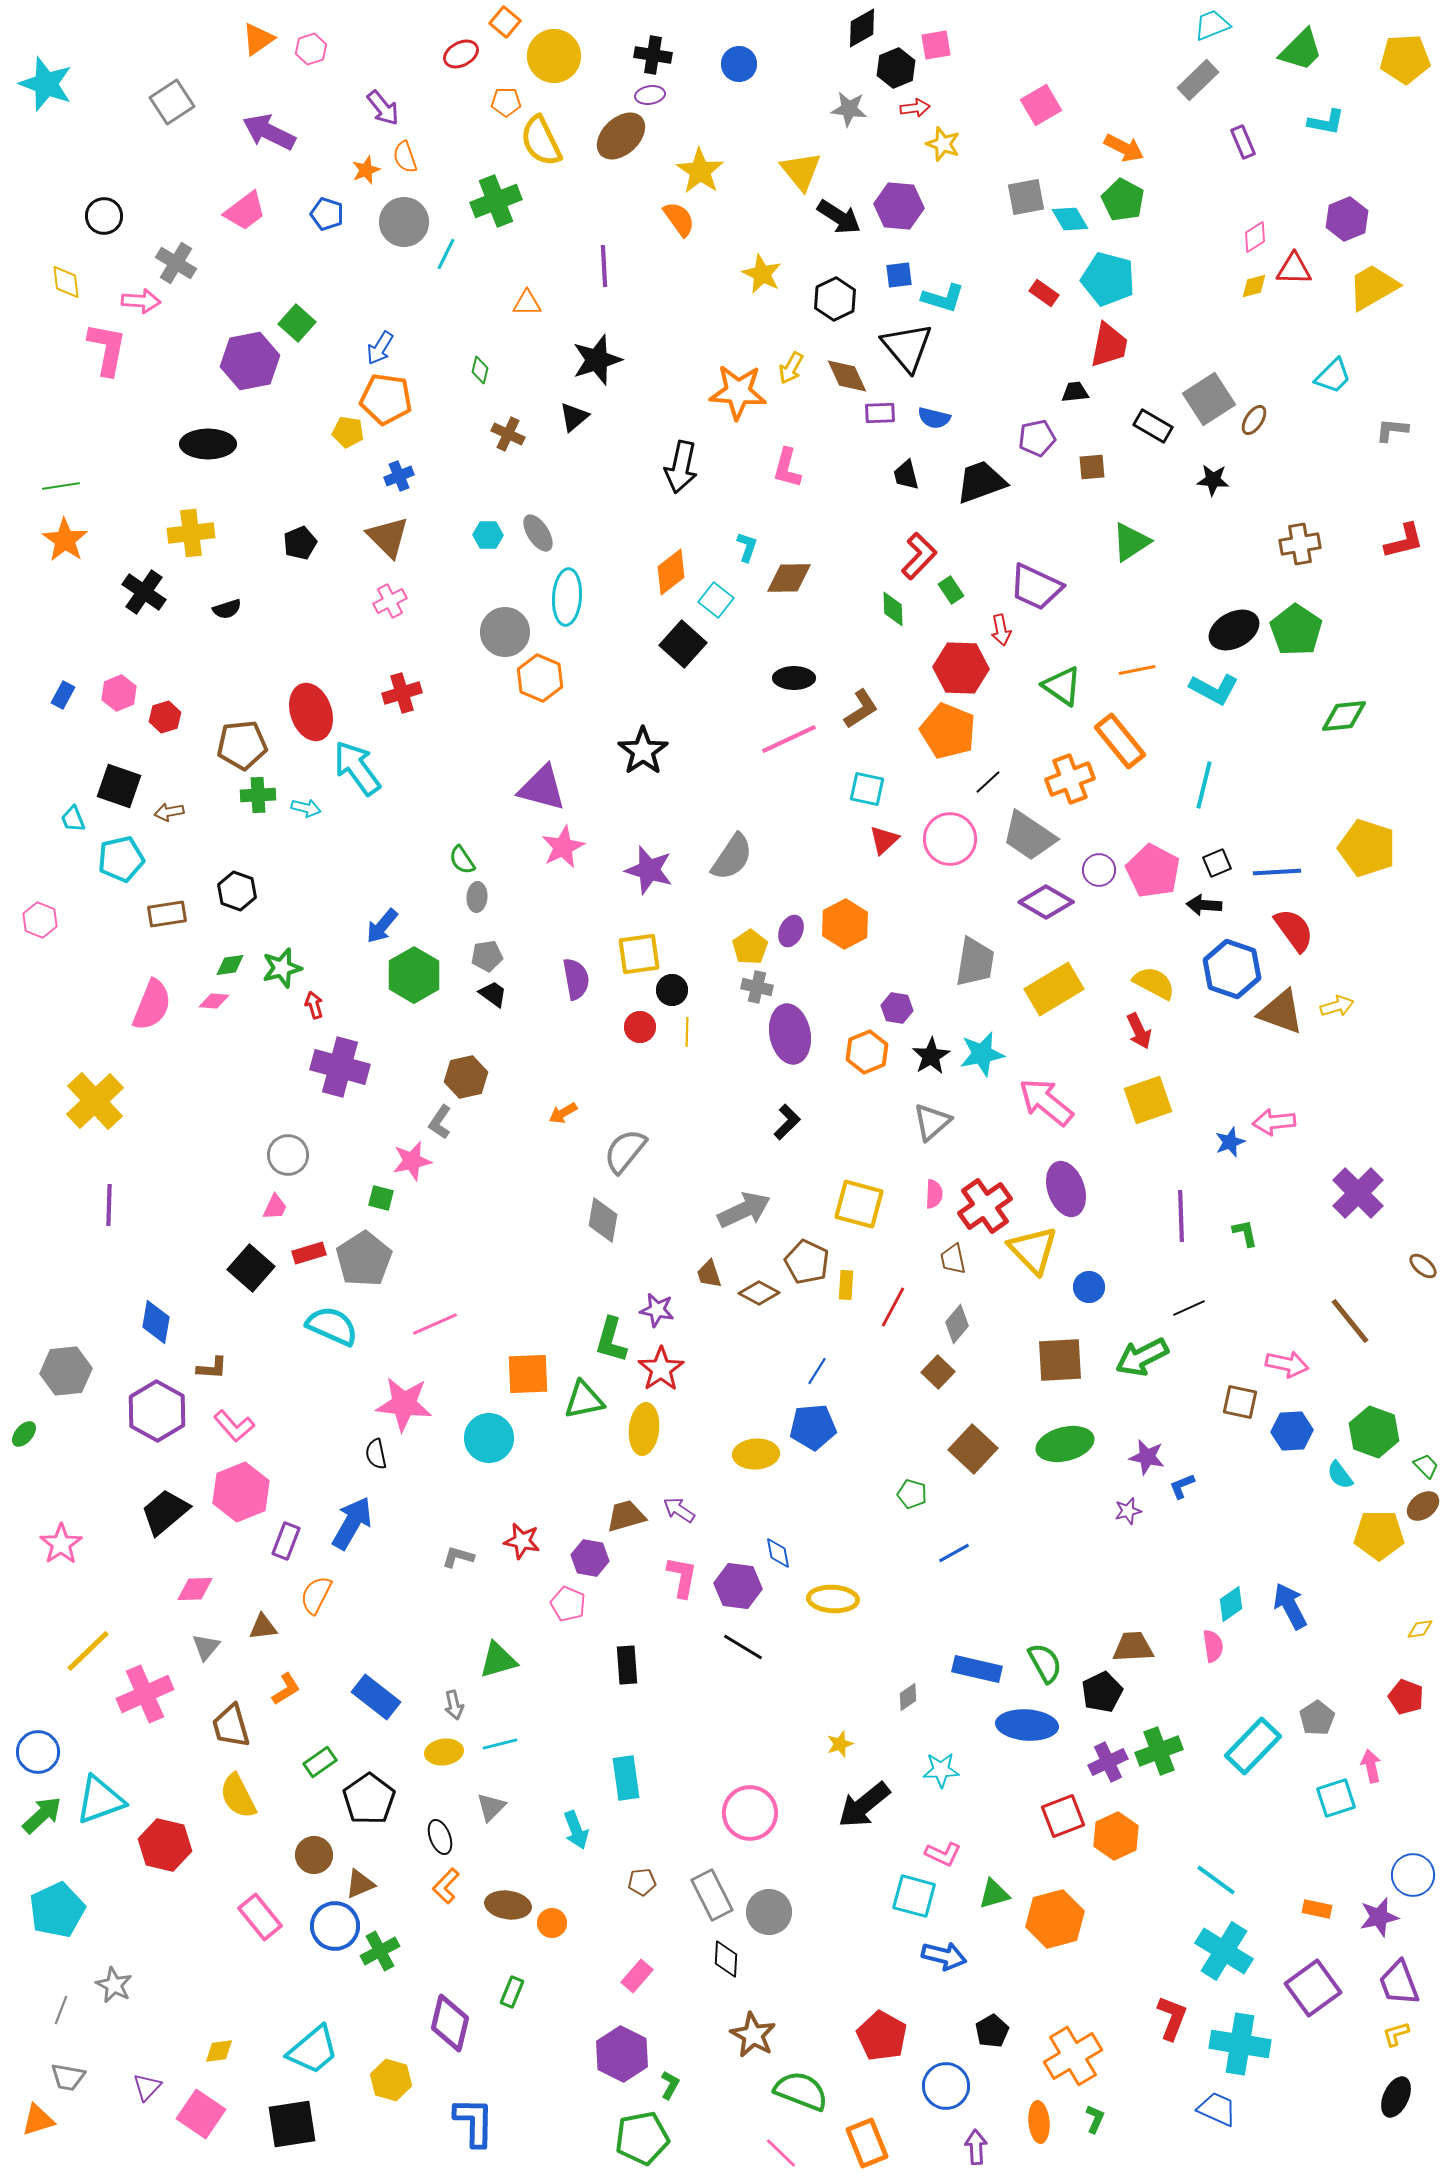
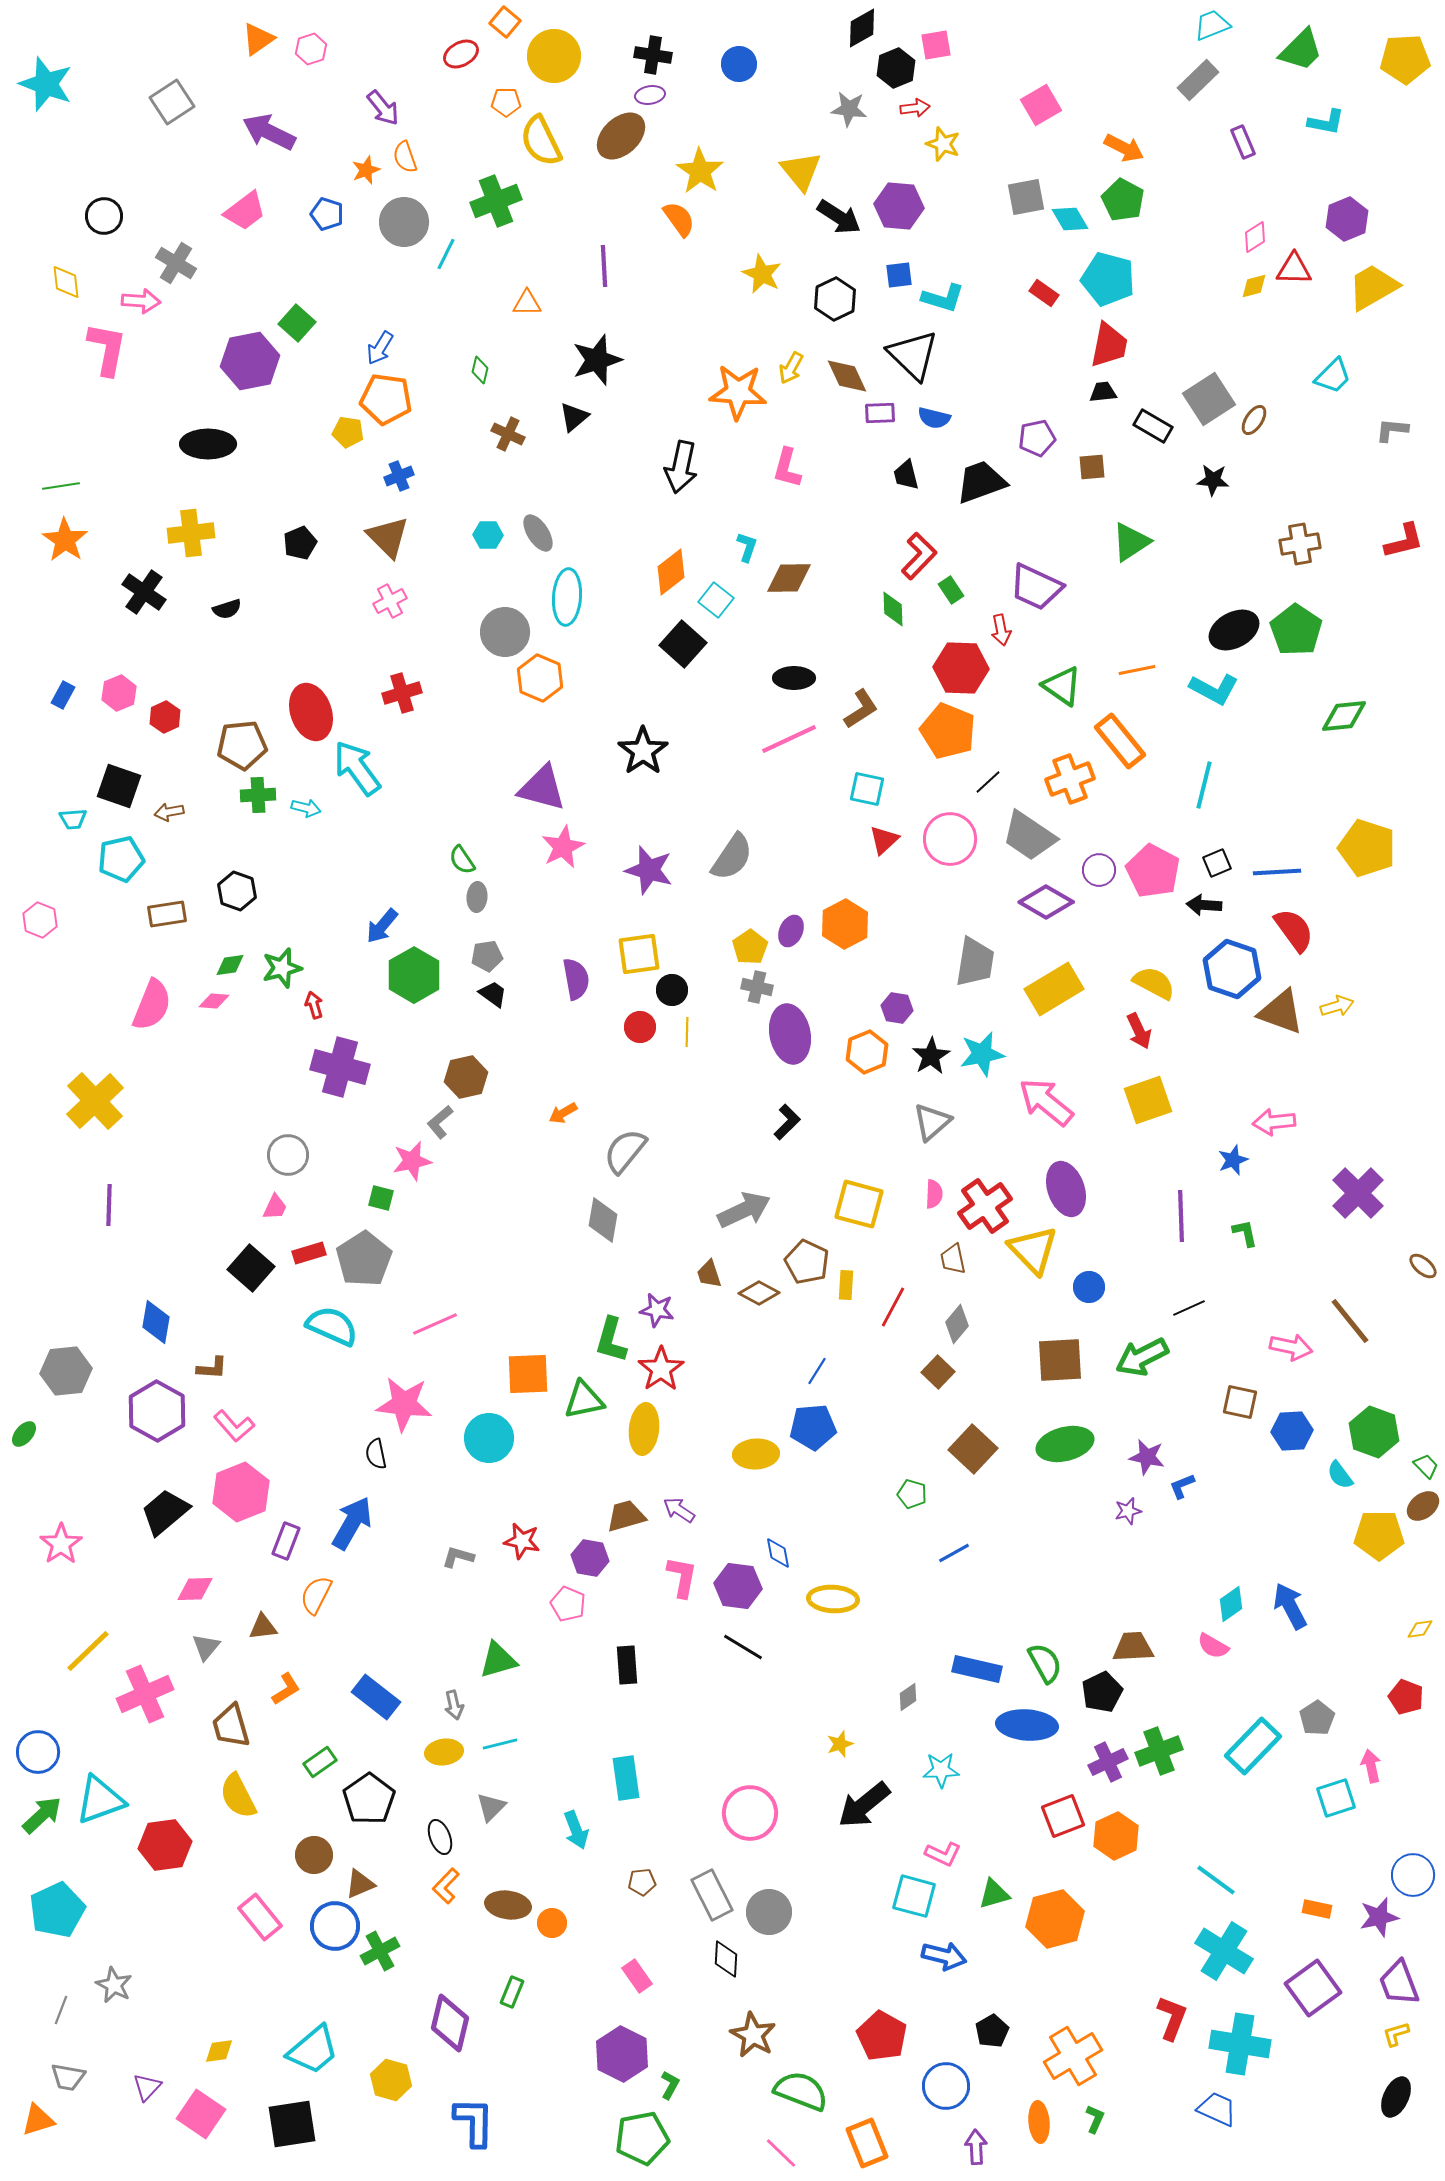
black triangle at (907, 347): moved 6 px right, 8 px down; rotated 6 degrees counterclockwise
black trapezoid at (1075, 392): moved 28 px right
red hexagon at (165, 717): rotated 8 degrees counterclockwise
cyan trapezoid at (73, 819): rotated 72 degrees counterclockwise
gray L-shape at (440, 1122): rotated 16 degrees clockwise
blue star at (1230, 1142): moved 3 px right, 18 px down
pink arrow at (1287, 1364): moved 4 px right, 17 px up
pink semicircle at (1213, 1646): rotated 128 degrees clockwise
red hexagon at (165, 1845): rotated 21 degrees counterclockwise
pink rectangle at (637, 1976): rotated 76 degrees counterclockwise
